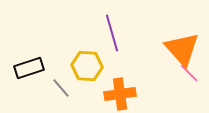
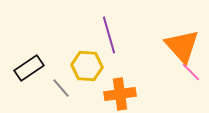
purple line: moved 3 px left, 2 px down
orange triangle: moved 3 px up
black rectangle: rotated 16 degrees counterclockwise
pink line: moved 2 px right, 1 px up
